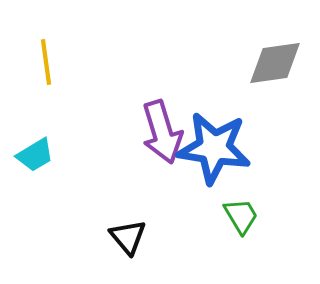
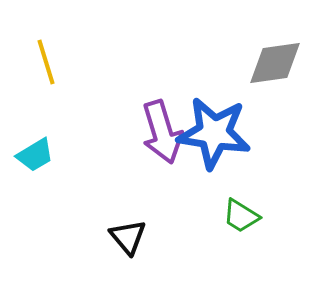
yellow line: rotated 9 degrees counterclockwise
blue star: moved 15 px up
green trapezoid: rotated 153 degrees clockwise
